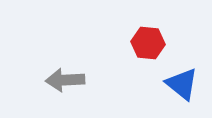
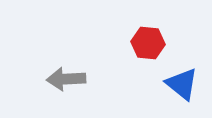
gray arrow: moved 1 px right, 1 px up
